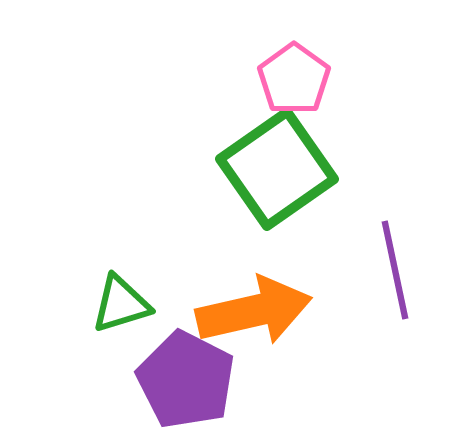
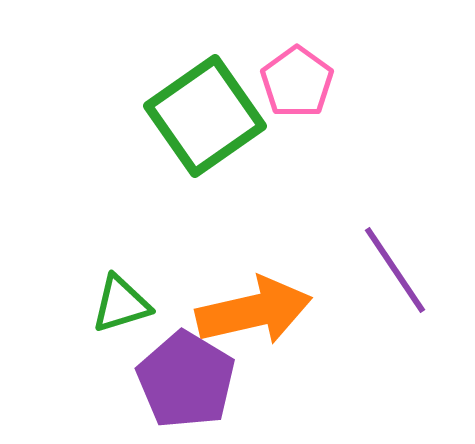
pink pentagon: moved 3 px right, 3 px down
green square: moved 72 px left, 53 px up
purple line: rotated 22 degrees counterclockwise
purple pentagon: rotated 4 degrees clockwise
